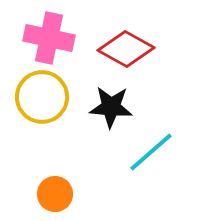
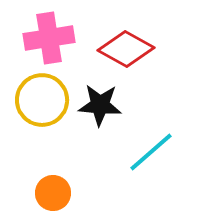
pink cross: rotated 21 degrees counterclockwise
yellow circle: moved 3 px down
black star: moved 11 px left, 2 px up
orange circle: moved 2 px left, 1 px up
